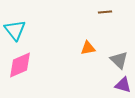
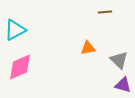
cyan triangle: rotated 40 degrees clockwise
pink diamond: moved 2 px down
